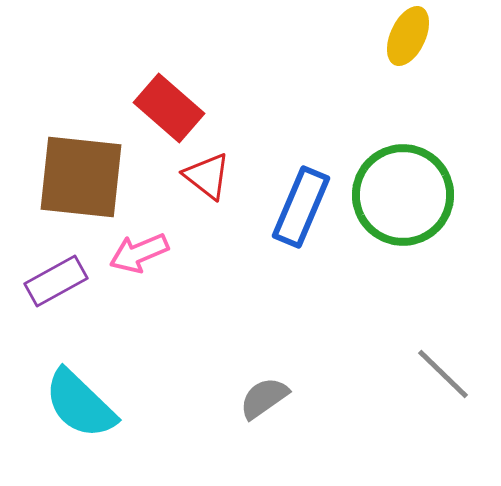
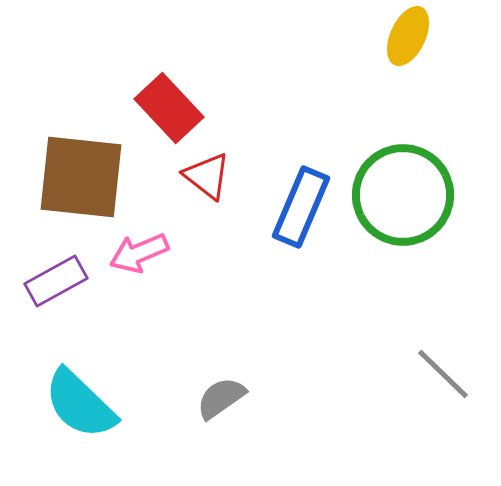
red rectangle: rotated 6 degrees clockwise
gray semicircle: moved 43 px left
